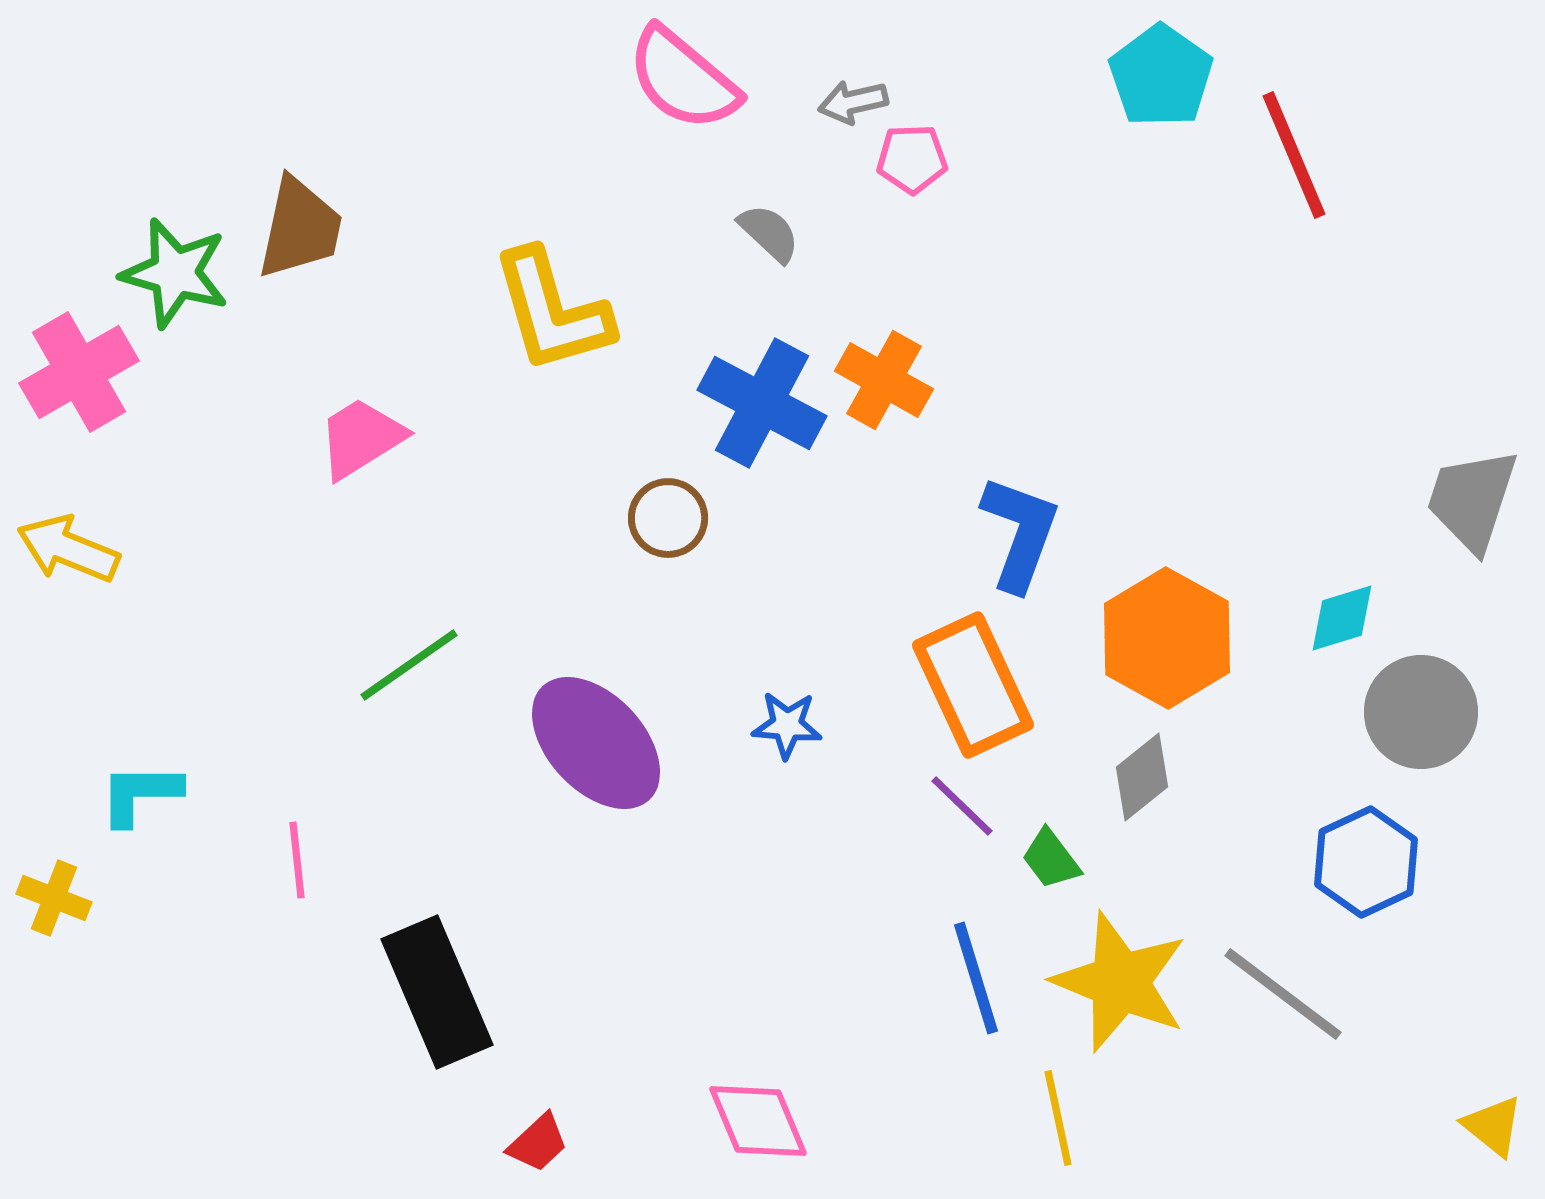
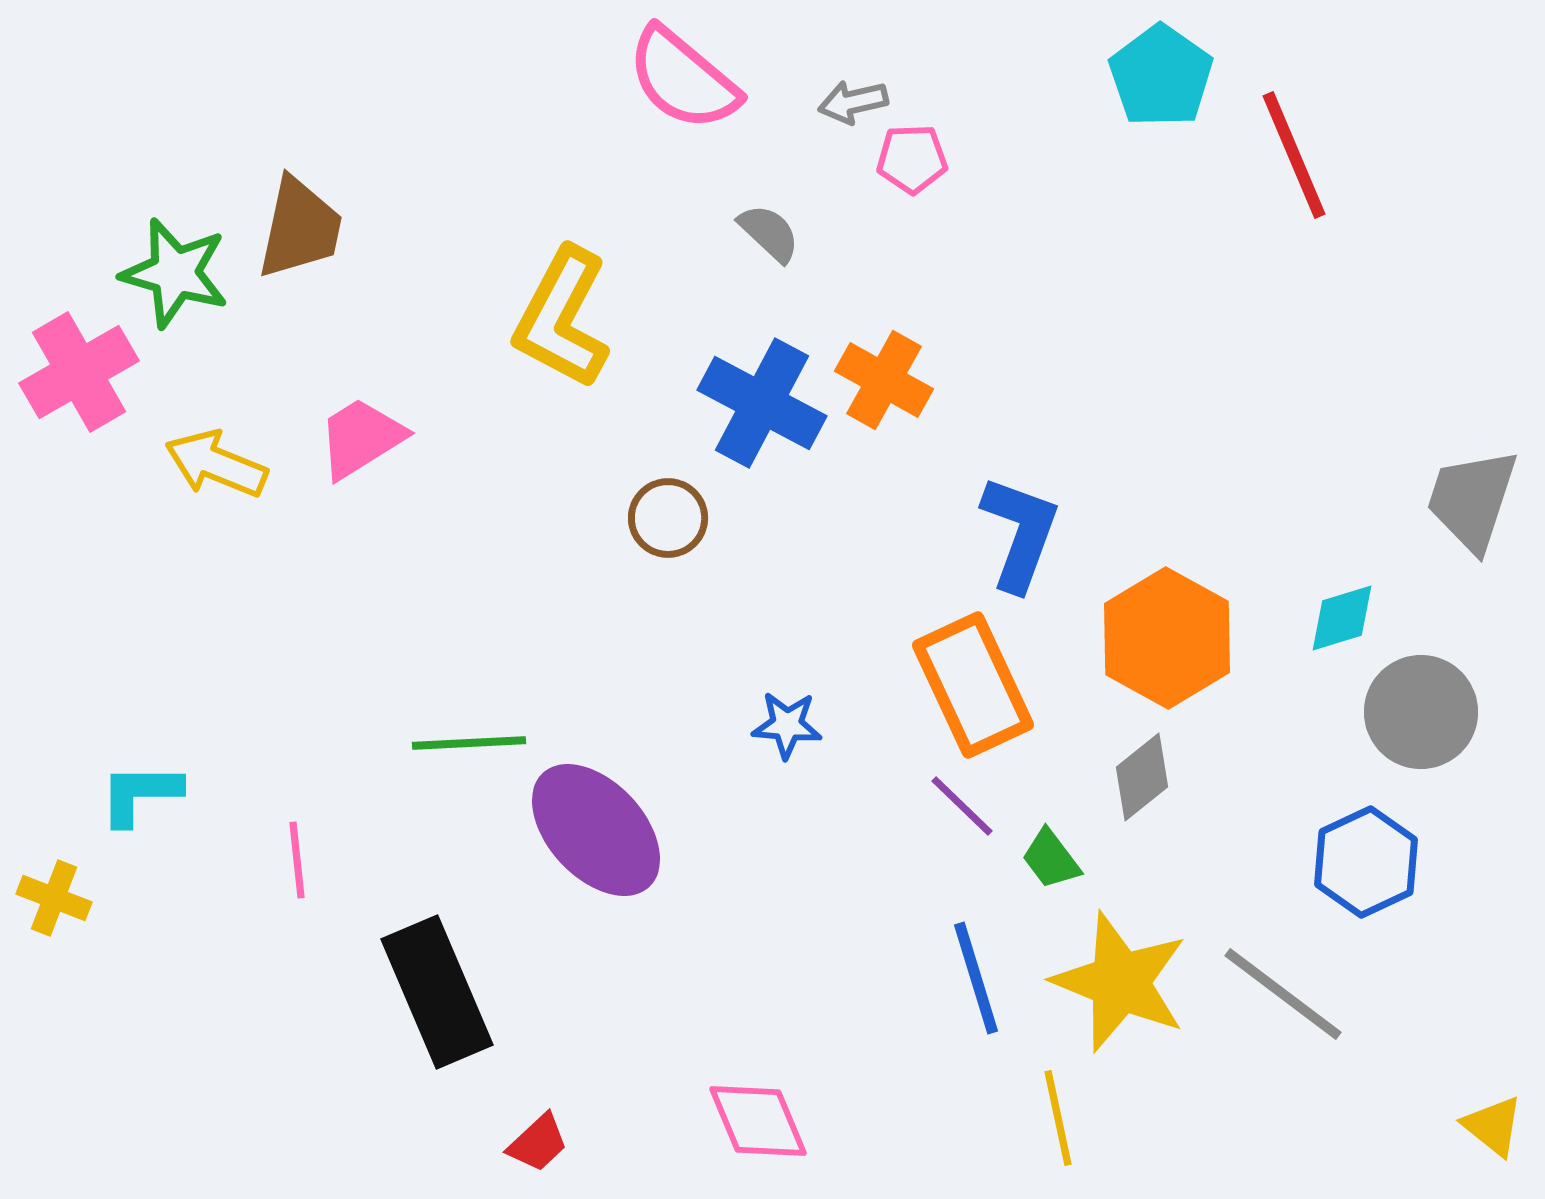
yellow L-shape: moved 10 px right, 7 px down; rotated 44 degrees clockwise
yellow arrow: moved 148 px right, 85 px up
green line: moved 60 px right, 78 px down; rotated 32 degrees clockwise
purple ellipse: moved 87 px down
